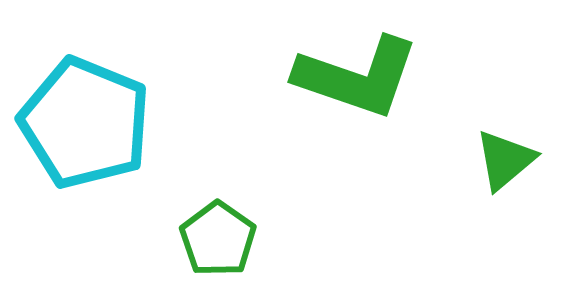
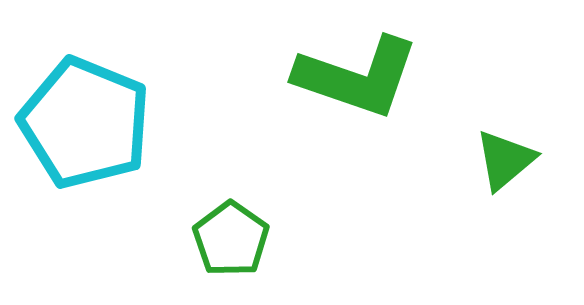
green pentagon: moved 13 px right
